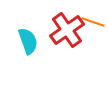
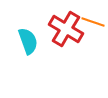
red cross: moved 1 px left, 1 px up; rotated 24 degrees counterclockwise
